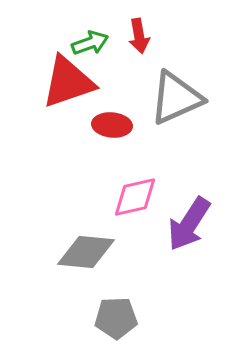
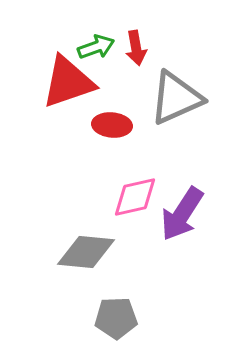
red arrow: moved 3 px left, 12 px down
green arrow: moved 6 px right, 4 px down
purple arrow: moved 7 px left, 10 px up
